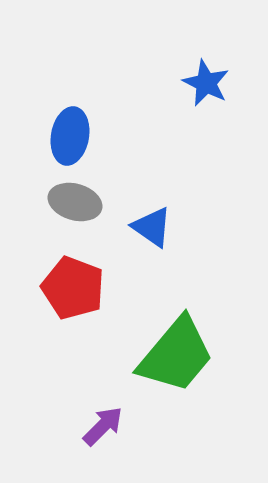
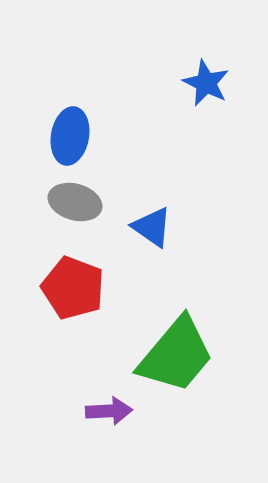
purple arrow: moved 6 px right, 15 px up; rotated 42 degrees clockwise
